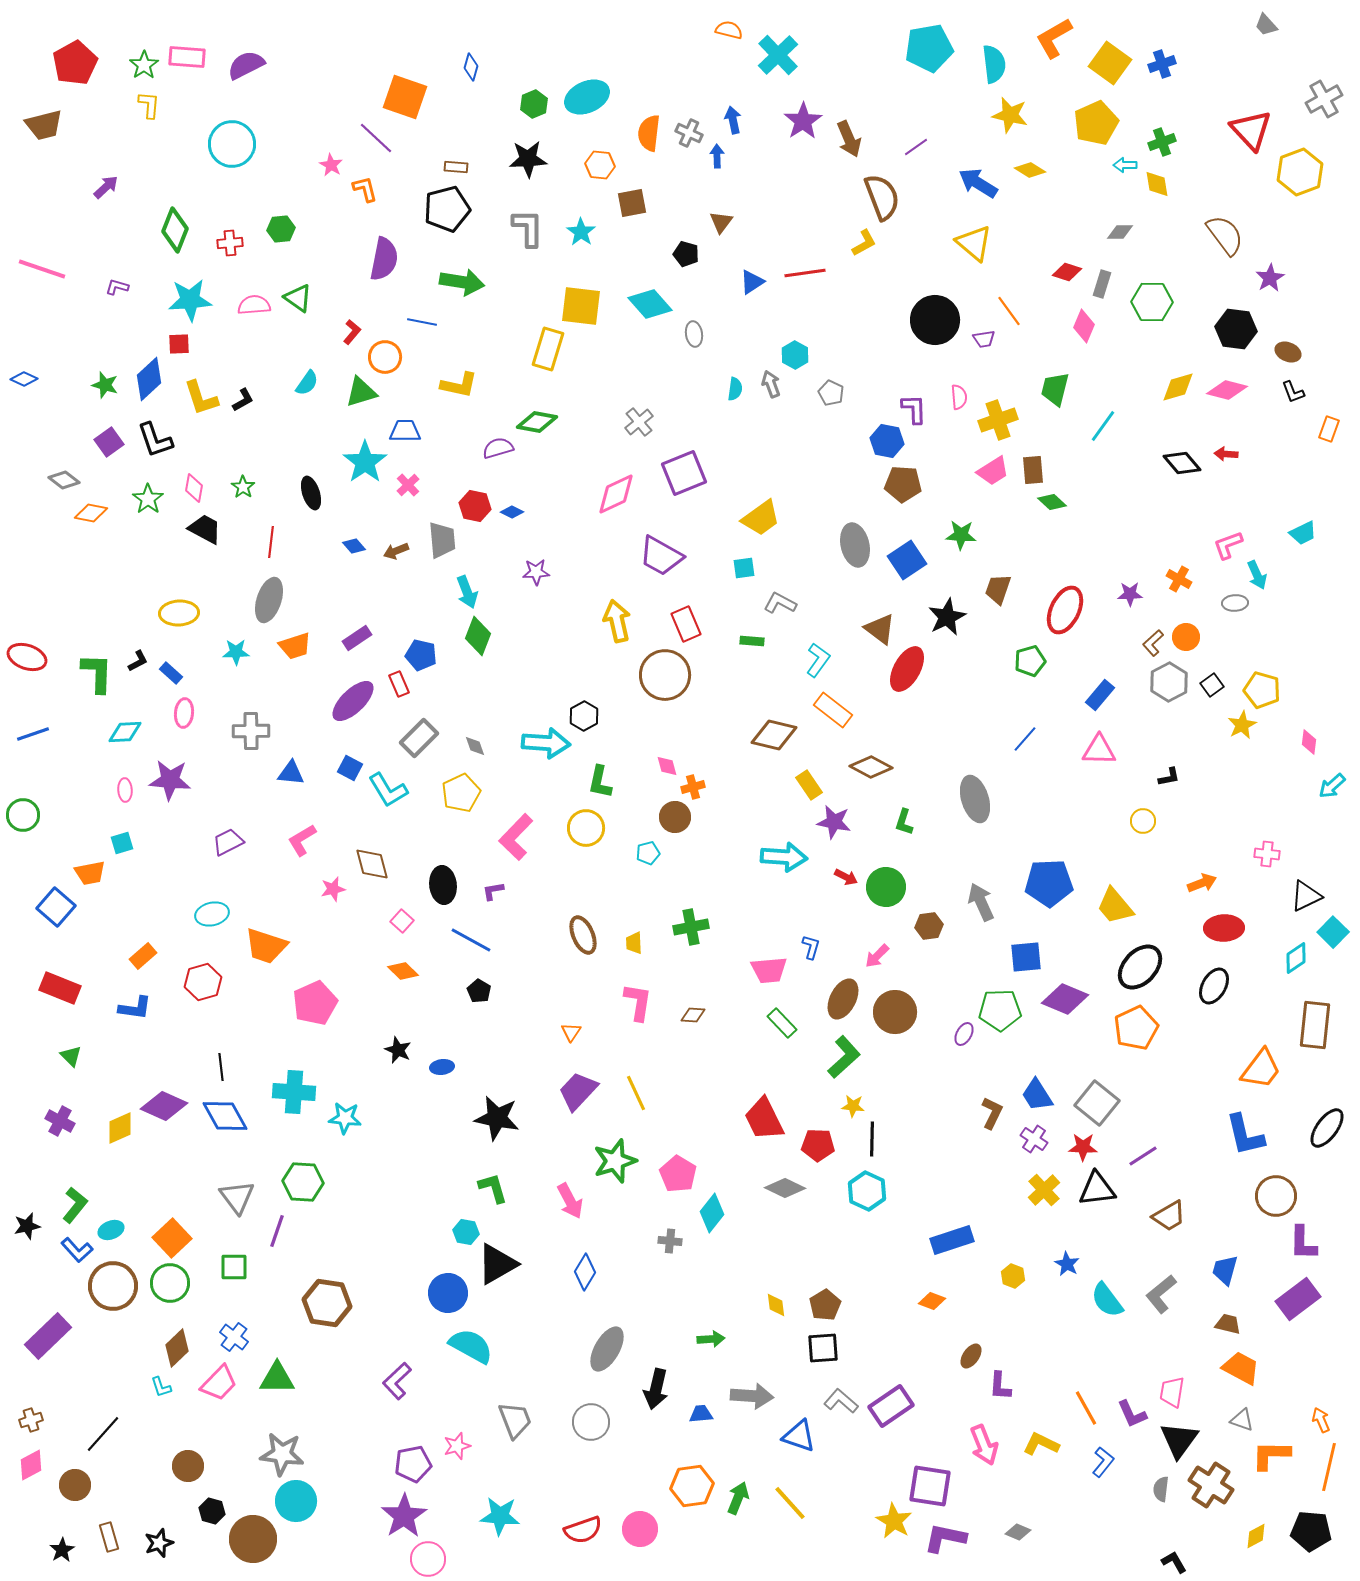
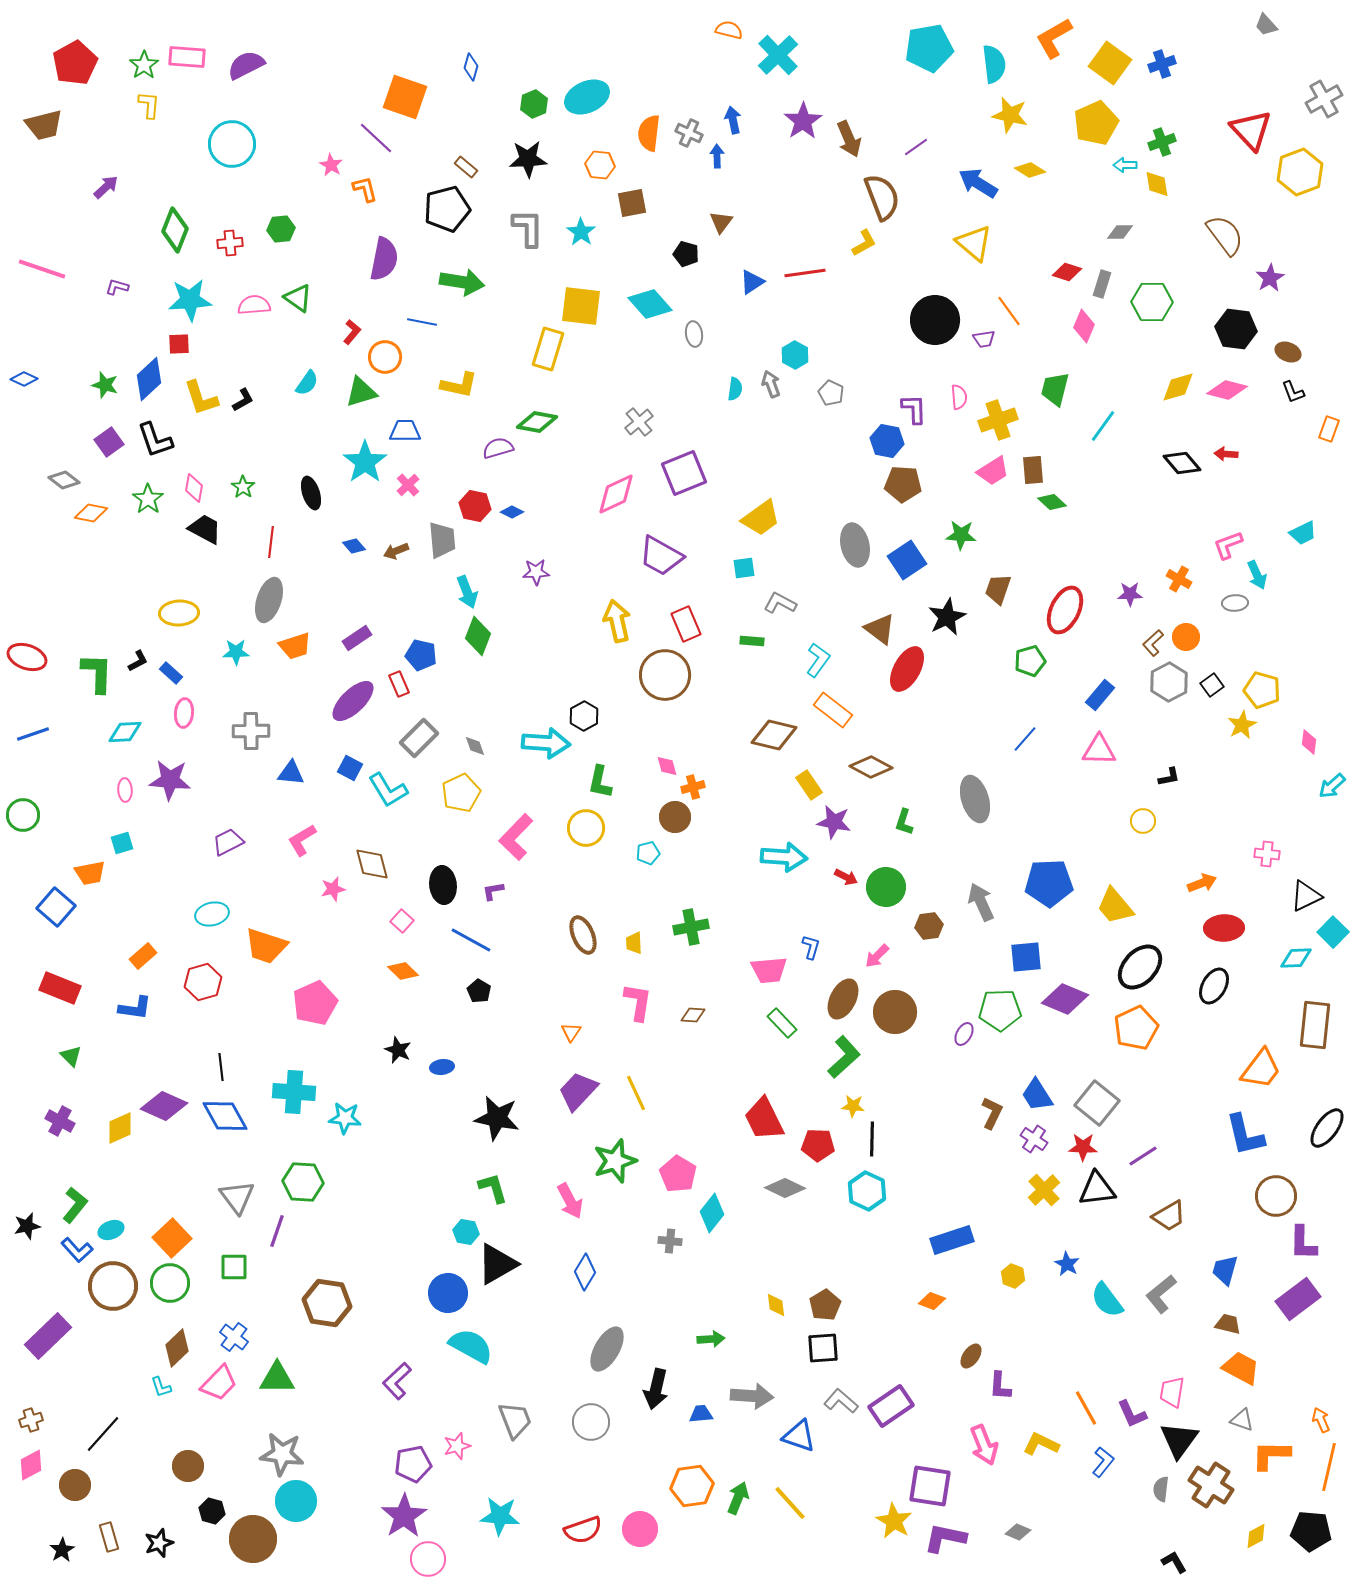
brown rectangle at (456, 167): moved 10 px right; rotated 35 degrees clockwise
cyan diamond at (1296, 958): rotated 32 degrees clockwise
